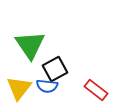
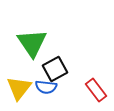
green triangle: moved 2 px right, 2 px up
blue semicircle: moved 1 px left, 1 px down
red rectangle: rotated 15 degrees clockwise
